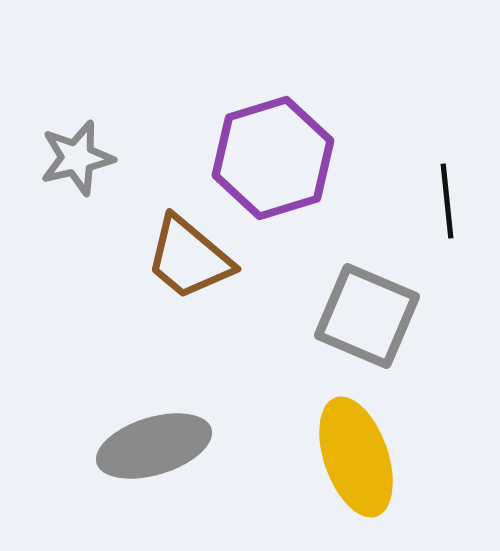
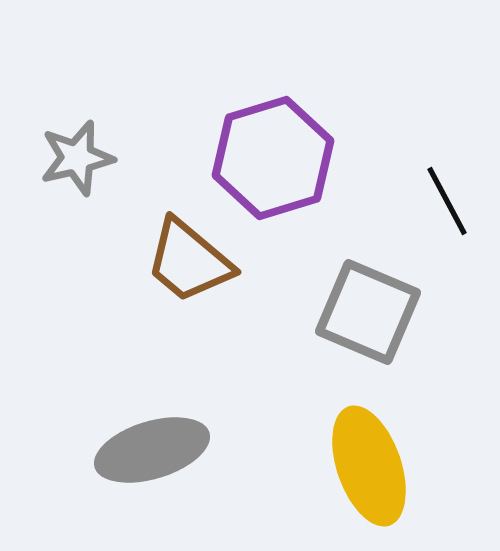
black line: rotated 22 degrees counterclockwise
brown trapezoid: moved 3 px down
gray square: moved 1 px right, 4 px up
gray ellipse: moved 2 px left, 4 px down
yellow ellipse: moved 13 px right, 9 px down
